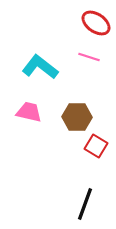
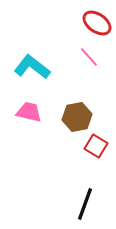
red ellipse: moved 1 px right
pink line: rotated 30 degrees clockwise
cyan L-shape: moved 8 px left
brown hexagon: rotated 12 degrees counterclockwise
